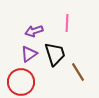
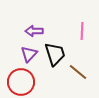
pink line: moved 15 px right, 8 px down
purple arrow: rotated 18 degrees clockwise
purple triangle: rotated 12 degrees counterclockwise
brown line: rotated 18 degrees counterclockwise
